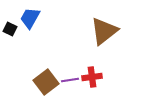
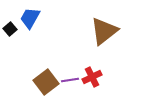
black square: rotated 24 degrees clockwise
red cross: rotated 18 degrees counterclockwise
